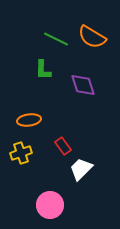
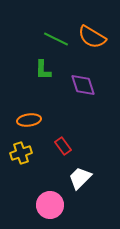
white trapezoid: moved 1 px left, 9 px down
